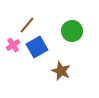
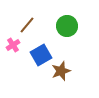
green circle: moved 5 px left, 5 px up
blue square: moved 4 px right, 8 px down
brown star: rotated 30 degrees clockwise
